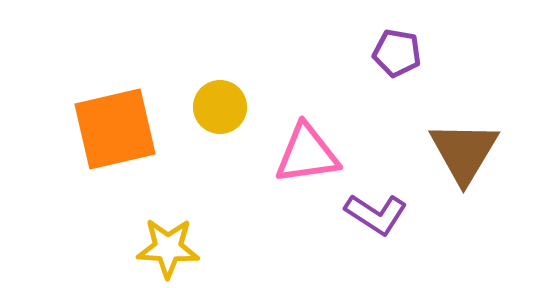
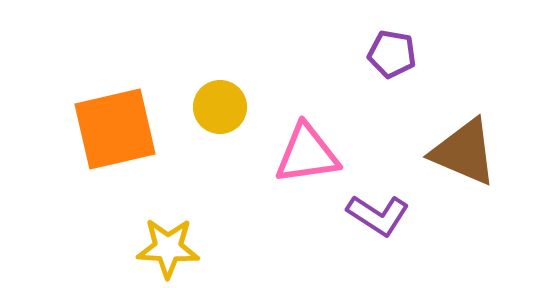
purple pentagon: moved 5 px left, 1 px down
brown triangle: rotated 38 degrees counterclockwise
purple L-shape: moved 2 px right, 1 px down
